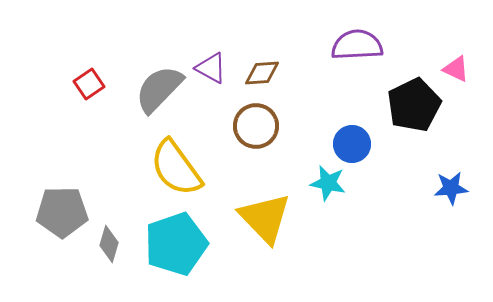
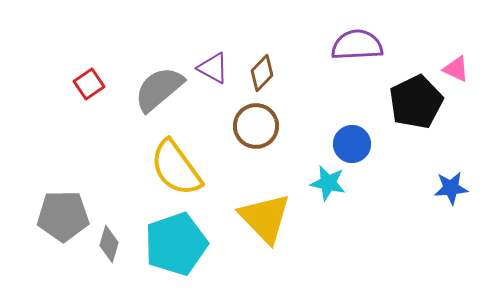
purple triangle: moved 2 px right
brown diamond: rotated 42 degrees counterclockwise
gray semicircle: rotated 6 degrees clockwise
black pentagon: moved 2 px right, 3 px up
gray pentagon: moved 1 px right, 4 px down
